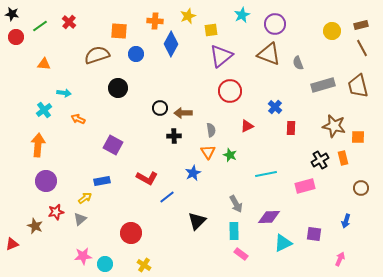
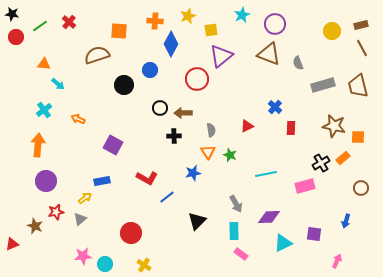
blue circle at (136, 54): moved 14 px right, 16 px down
black circle at (118, 88): moved 6 px right, 3 px up
red circle at (230, 91): moved 33 px left, 12 px up
cyan arrow at (64, 93): moved 6 px left, 9 px up; rotated 32 degrees clockwise
orange rectangle at (343, 158): rotated 64 degrees clockwise
black cross at (320, 160): moved 1 px right, 3 px down
blue star at (193, 173): rotated 14 degrees clockwise
pink arrow at (340, 259): moved 3 px left, 2 px down
